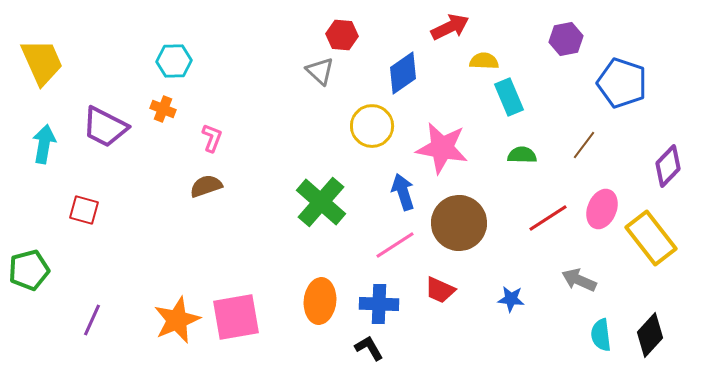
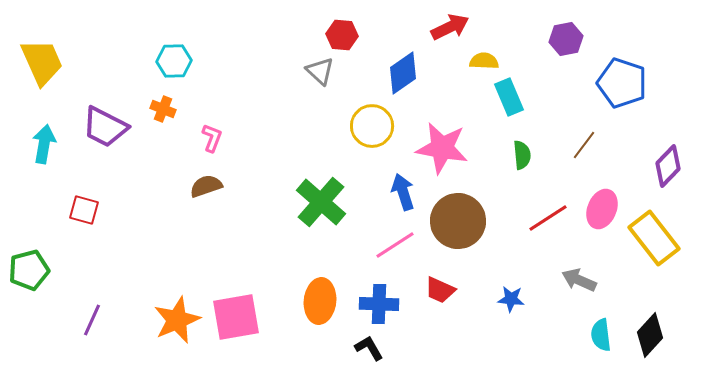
green semicircle: rotated 84 degrees clockwise
brown circle: moved 1 px left, 2 px up
yellow rectangle: moved 3 px right
